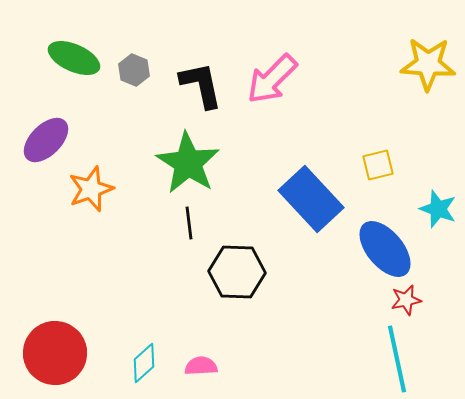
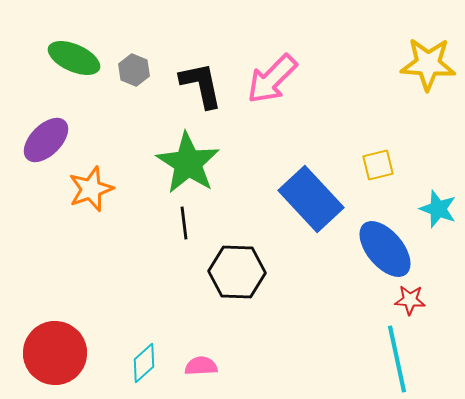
black line: moved 5 px left
red star: moved 4 px right; rotated 16 degrees clockwise
